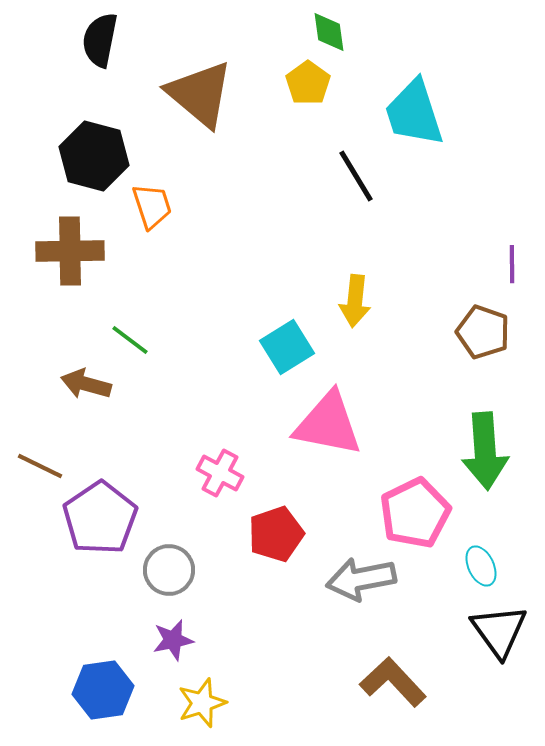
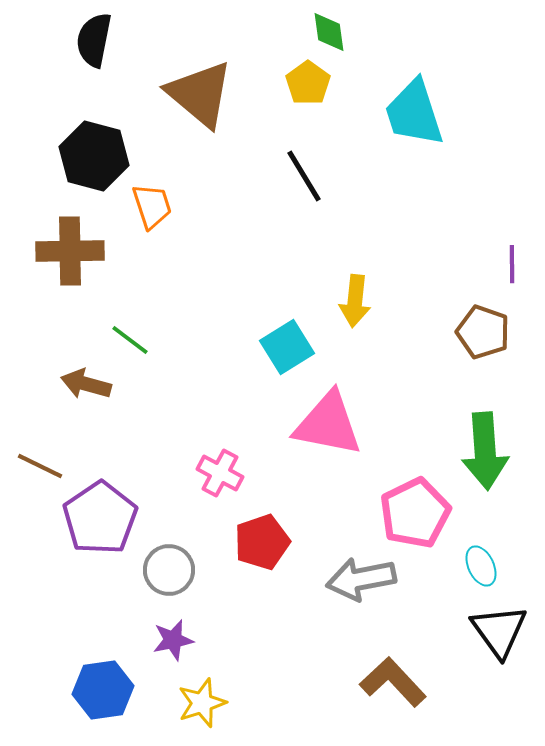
black semicircle: moved 6 px left
black line: moved 52 px left
red pentagon: moved 14 px left, 8 px down
